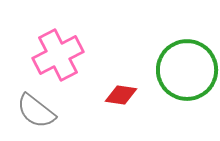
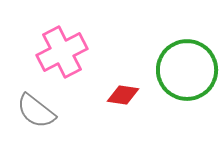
pink cross: moved 4 px right, 3 px up
red diamond: moved 2 px right
